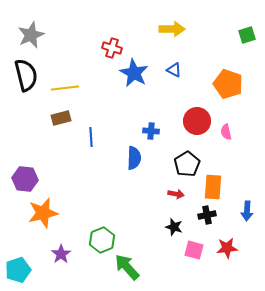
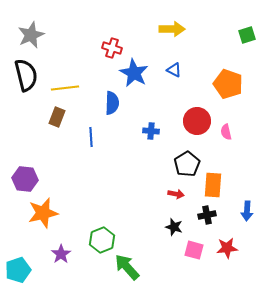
brown rectangle: moved 4 px left, 1 px up; rotated 54 degrees counterclockwise
blue semicircle: moved 22 px left, 55 px up
orange rectangle: moved 2 px up
